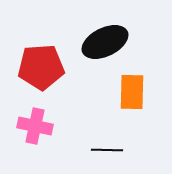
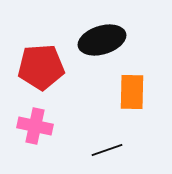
black ellipse: moved 3 px left, 2 px up; rotated 9 degrees clockwise
black line: rotated 20 degrees counterclockwise
